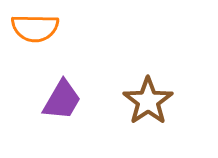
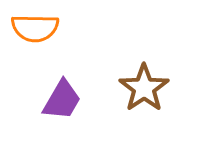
brown star: moved 4 px left, 13 px up
